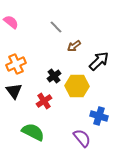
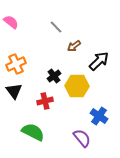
red cross: moved 1 px right; rotated 21 degrees clockwise
blue cross: rotated 18 degrees clockwise
